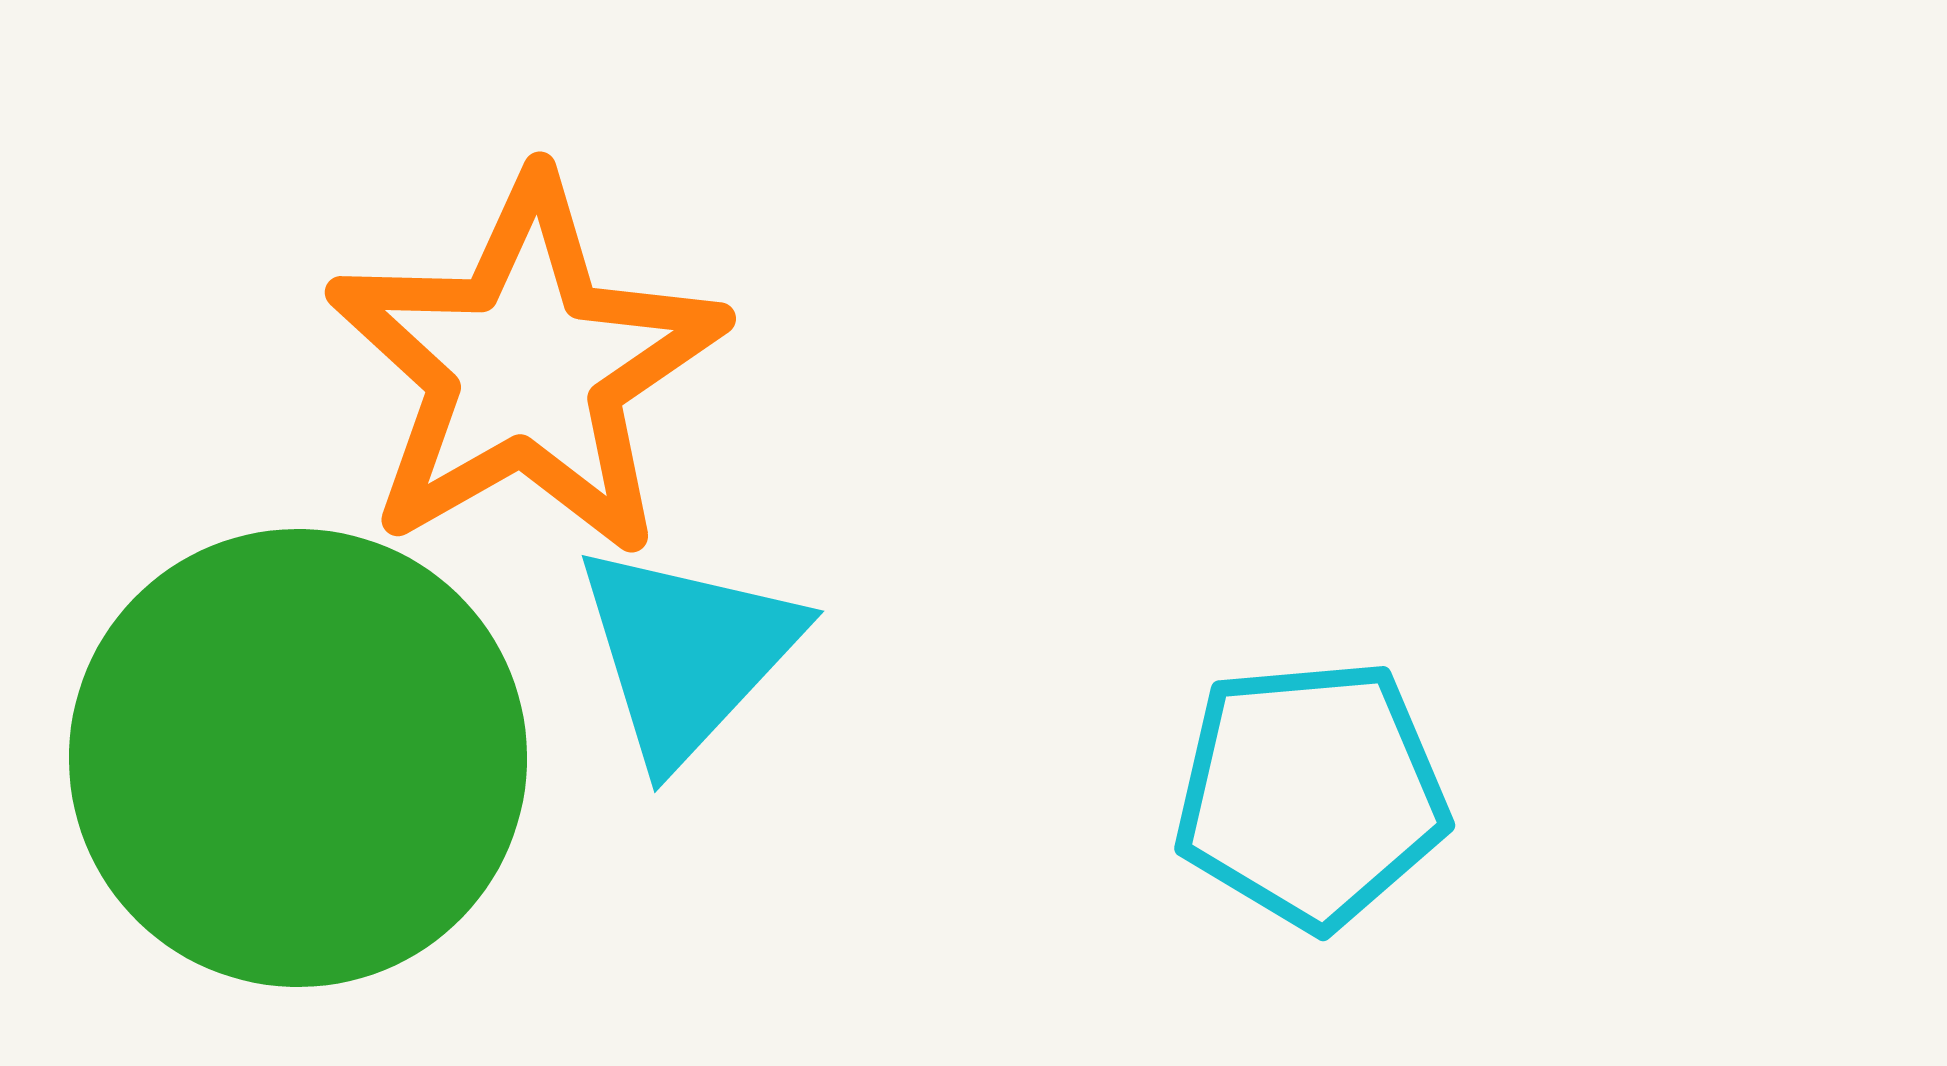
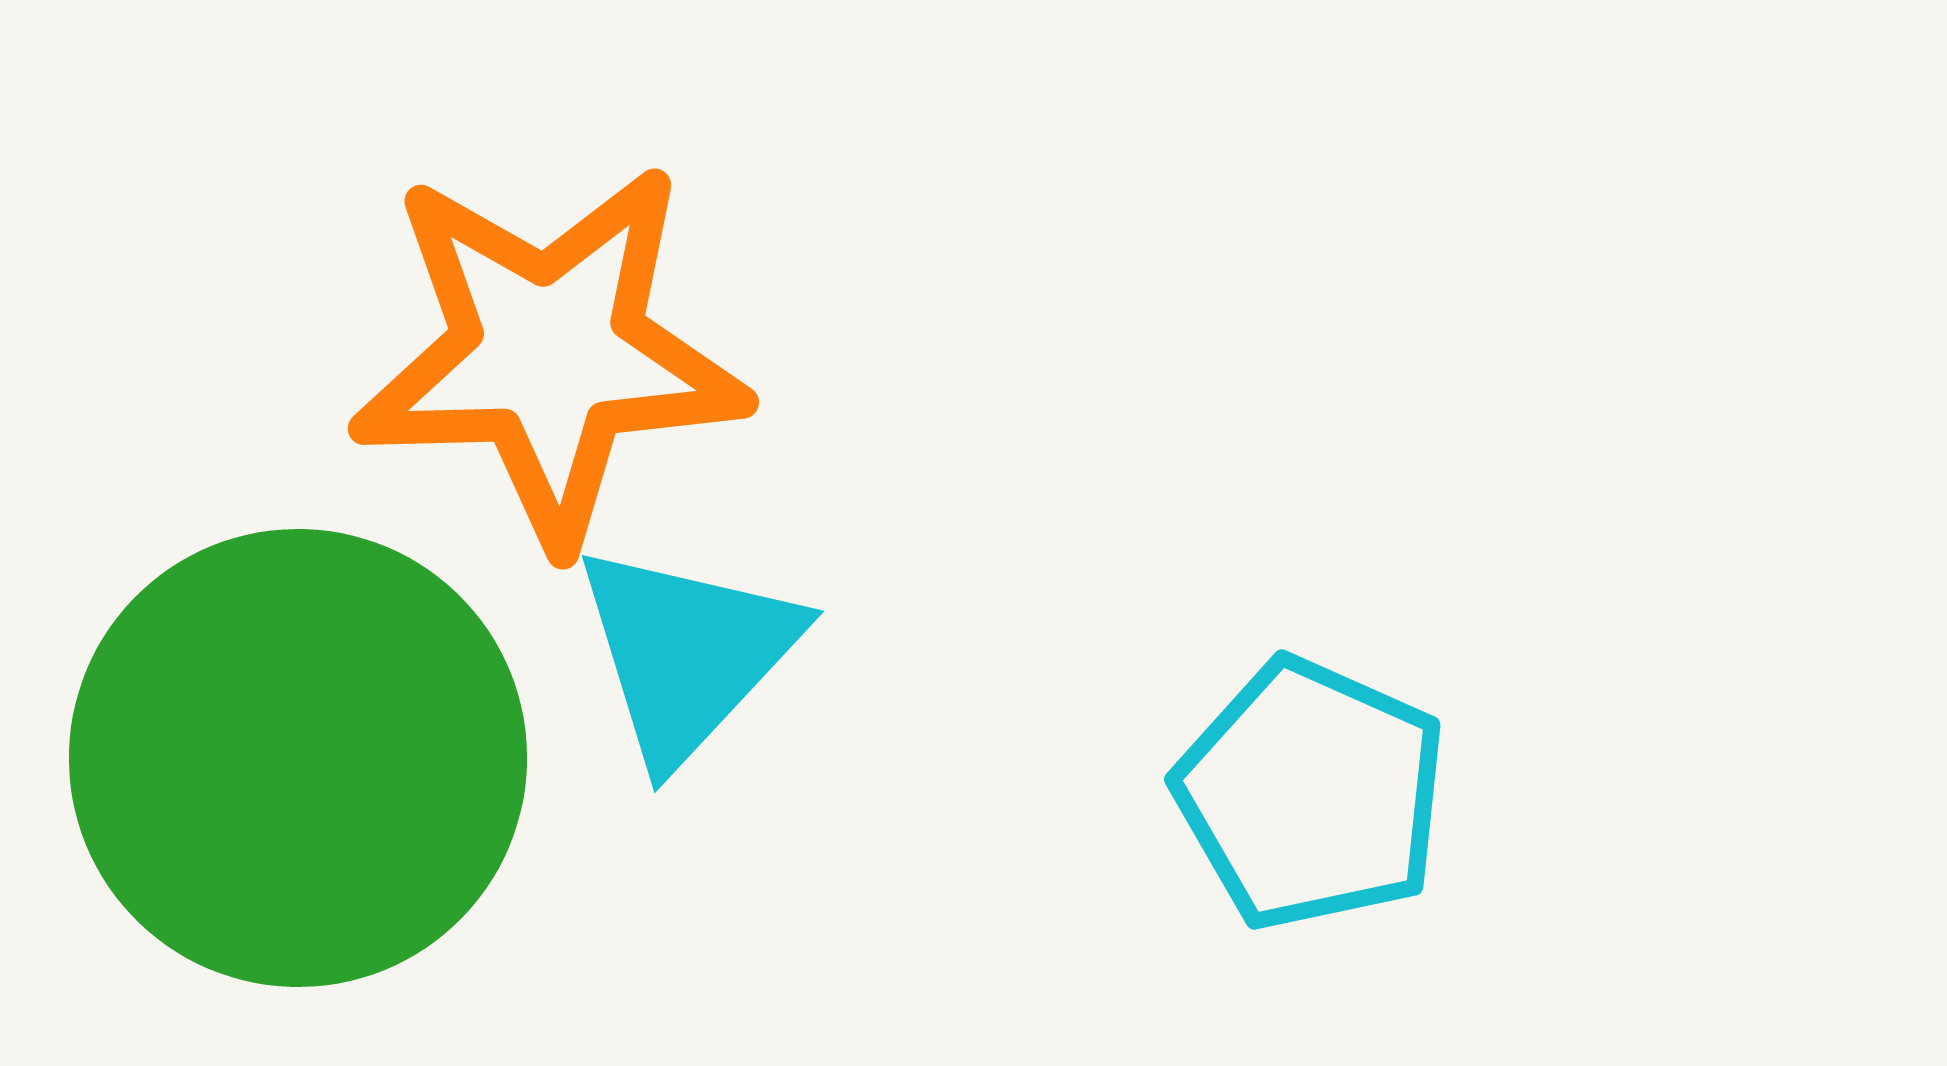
orange star: moved 23 px right, 13 px up; rotated 28 degrees clockwise
cyan pentagon: rotated 29 degrees clockwise
